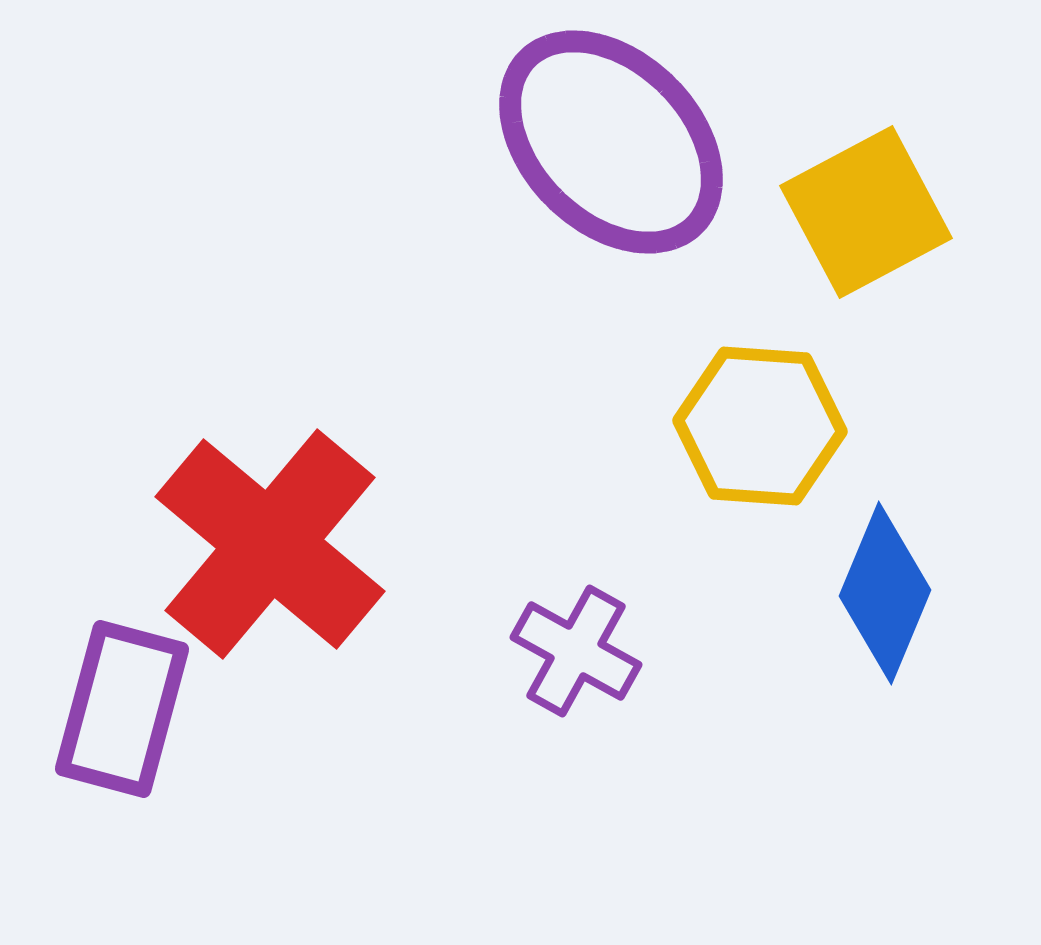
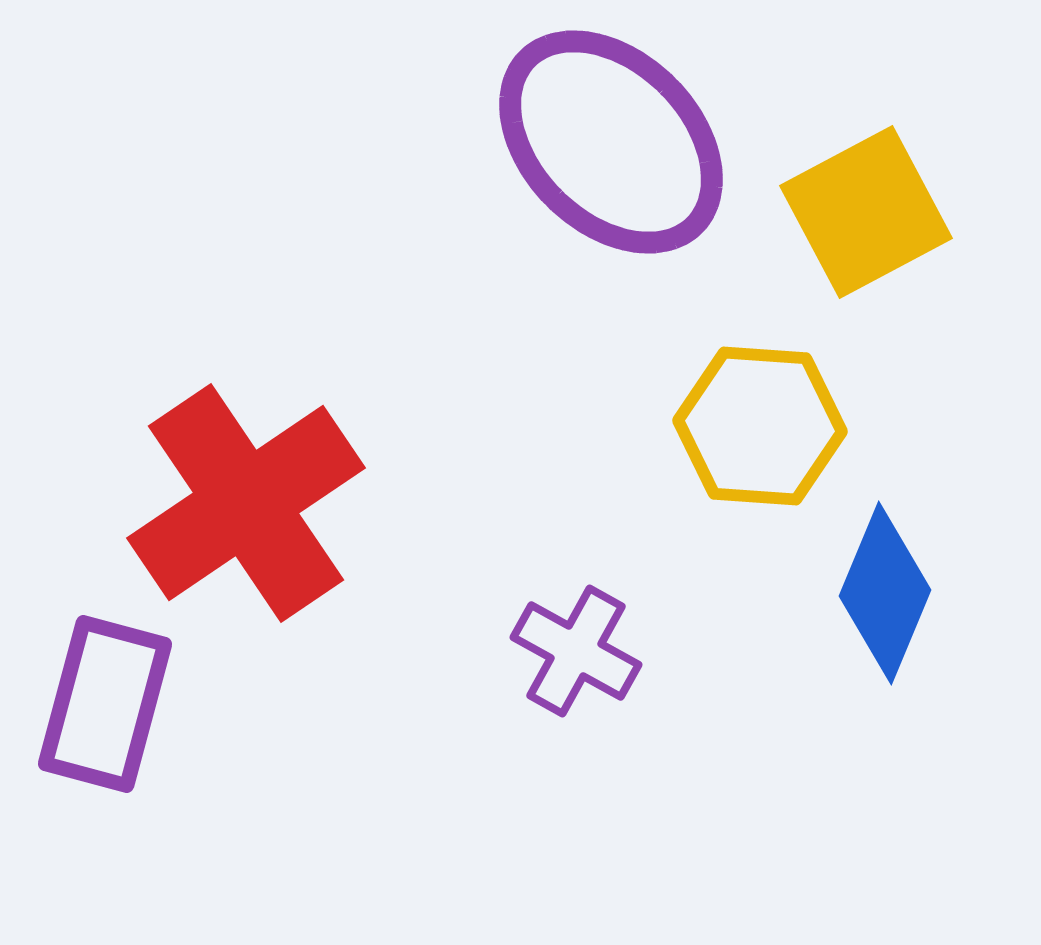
red cross: moved 24 px left, 41 px up; rotated 16 degrees clockwise
purple rectangle: moved 17 px left, 5 px up
